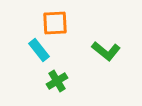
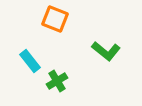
orange square: moved 4 px up; rotated 24 degrees clockwise
cyan rectangle: moved 9 px left, 11 px down
